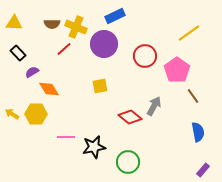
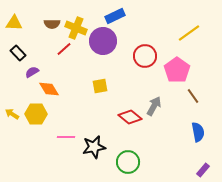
yellow cross: moved 1 px down
purple circle: moved 1 px left, 3 px up
